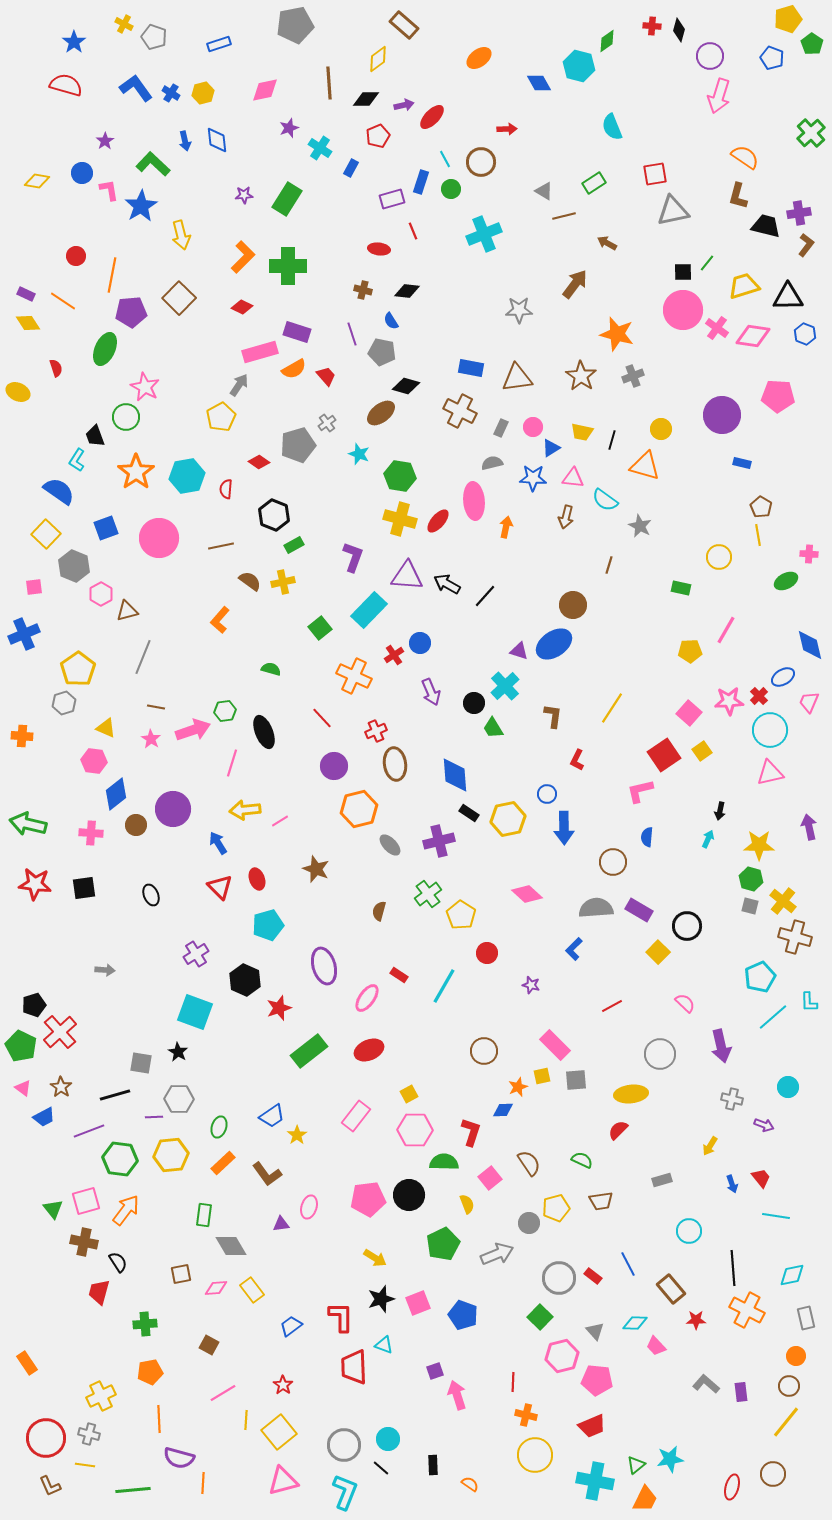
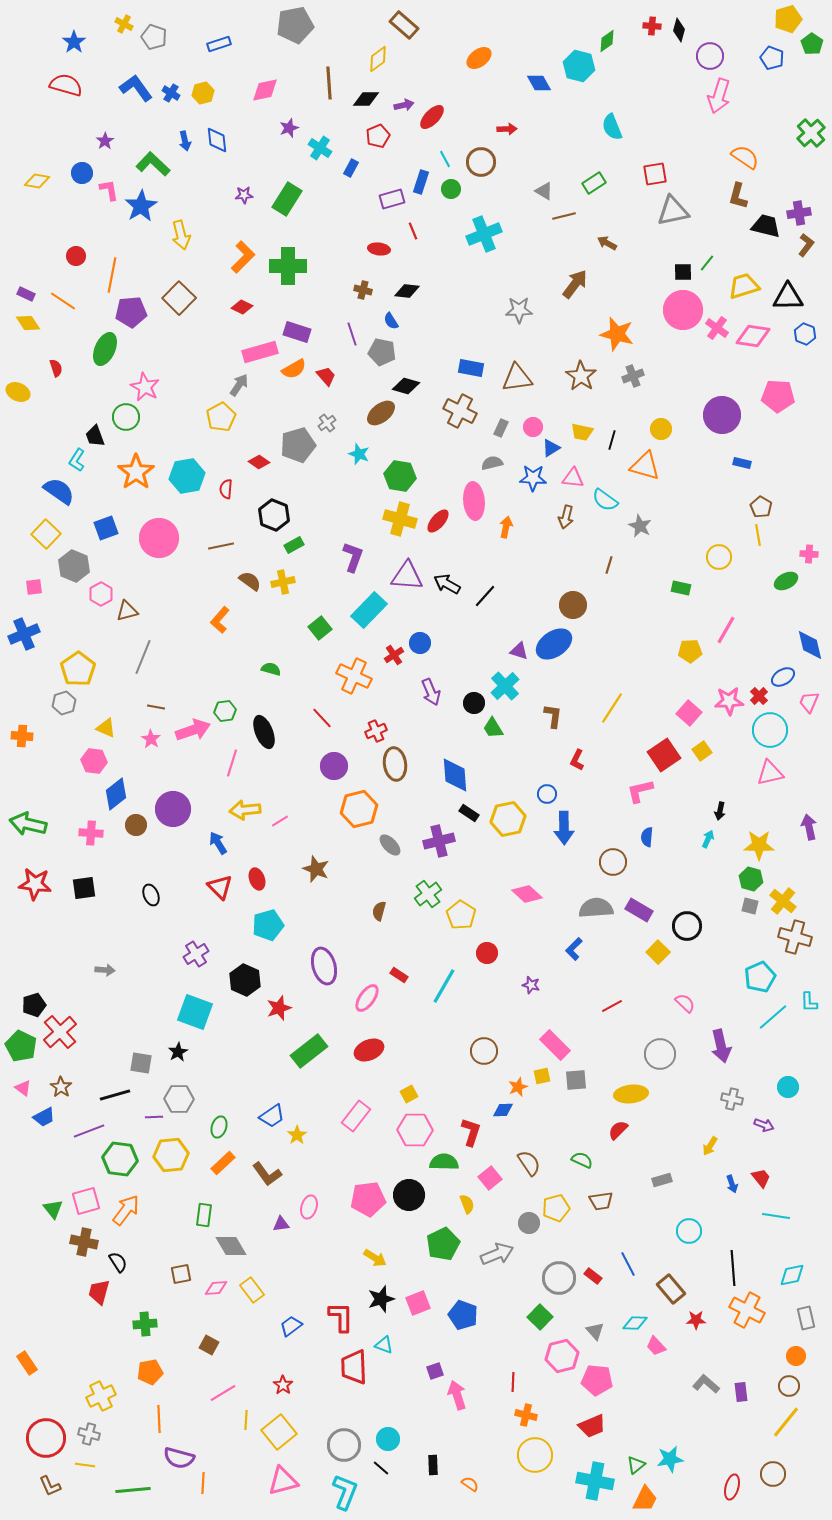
black star at (178, 1052): rotated 12 degrees clockwise
